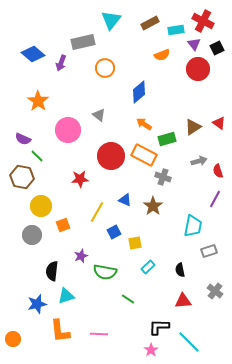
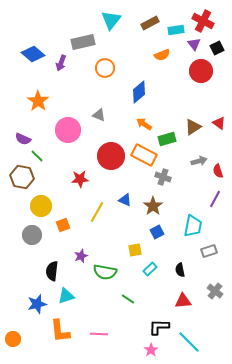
red circle at (198, 69): moved 3 px right, 2 px down
gray triangle at (99, 115): rotated 16 degrees counterclockwise
blue square at (114, 232): moved 43 px right
yellow square at (135, 243): moved 7 px down
cyan rectangle at (148, 267): moved 2 px right, 2 px down
